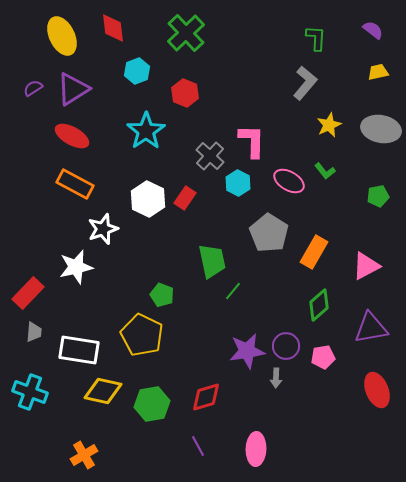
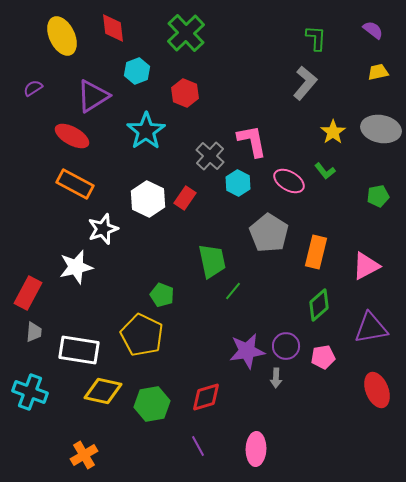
purple triangle at (73, 89): moved 20 px right, 7 px down
yellow star at (329, 125): moved 4 px right, 7 px down; rotated 10 degrees counterclockwise
pink L-shape at (252, 141): rotated 12 degrees counterclockwise
orange rectangle at (314, 252): moved 2 px right; rotated 16 degrees counterclockwise
red rectangle at (28, 293): rotated 16 degrees counterclockwise
